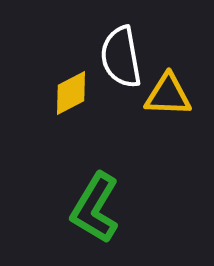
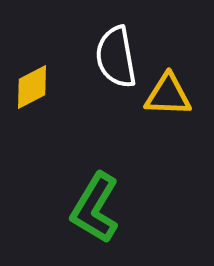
white semicircle: moved 5 px left
yellow diamond: moved 39 px left, 6 px up
